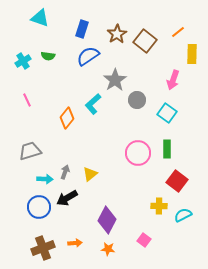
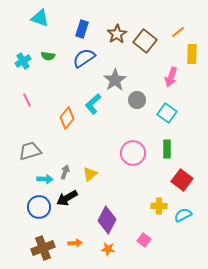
blue semicircle: moved 4 px left, 2 px down
pink arrow: moved 2 px left, 3 px up
pink circle: moved 5 px left
red square: moved 5 px right, 1 px up
